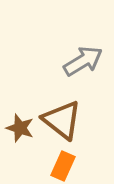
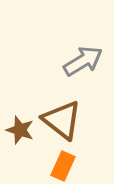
brown star: moved 2 px down
